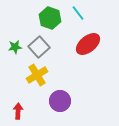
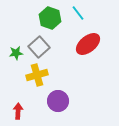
green star: moved 1 px right, 6 px down
yellow cross: rotated 15 degrees clockwise
purple circle: moved 2 px left
